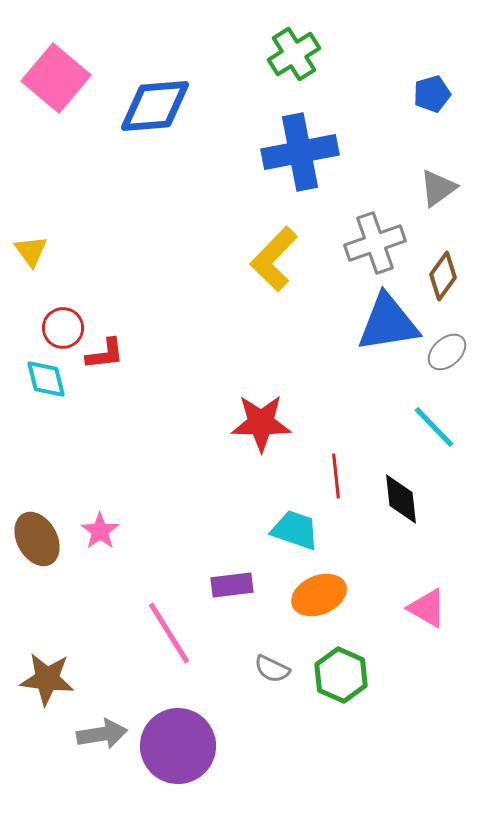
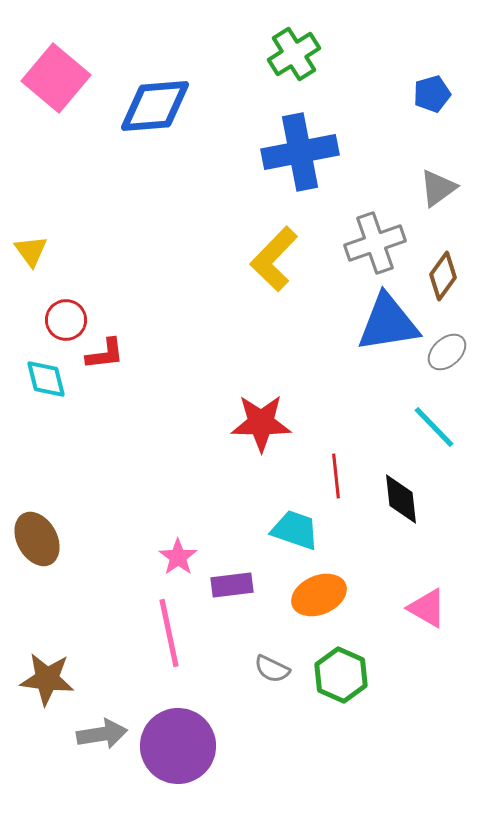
red circle: moved 3 px right, 8 px up
pink star: moved 78 px right, 26 px down
pink line: rotated 20 degrees clockwise
